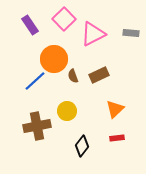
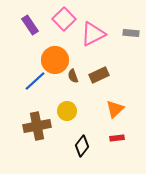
orange circle: moved 1 px right, 1 px down
